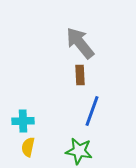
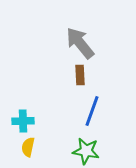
green star: moved 7 px right
